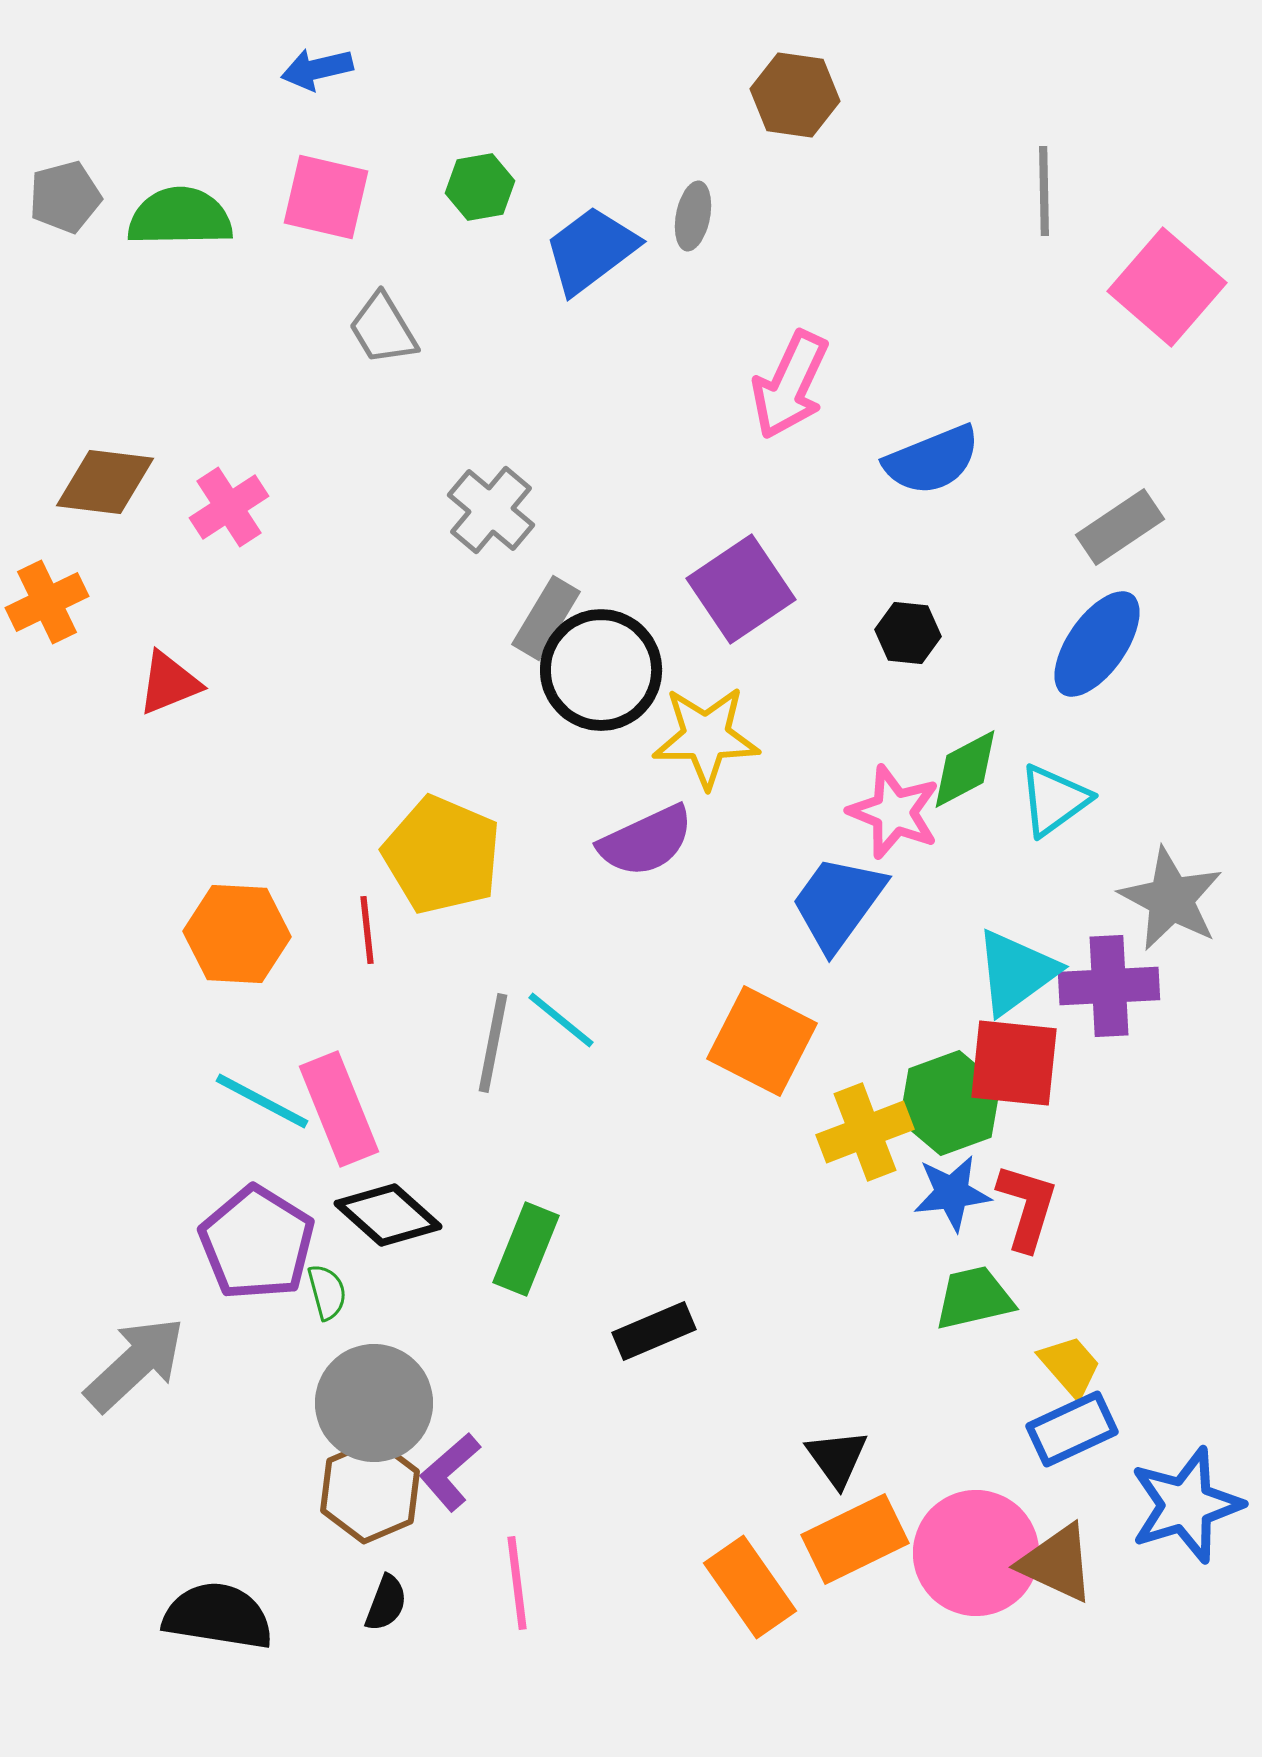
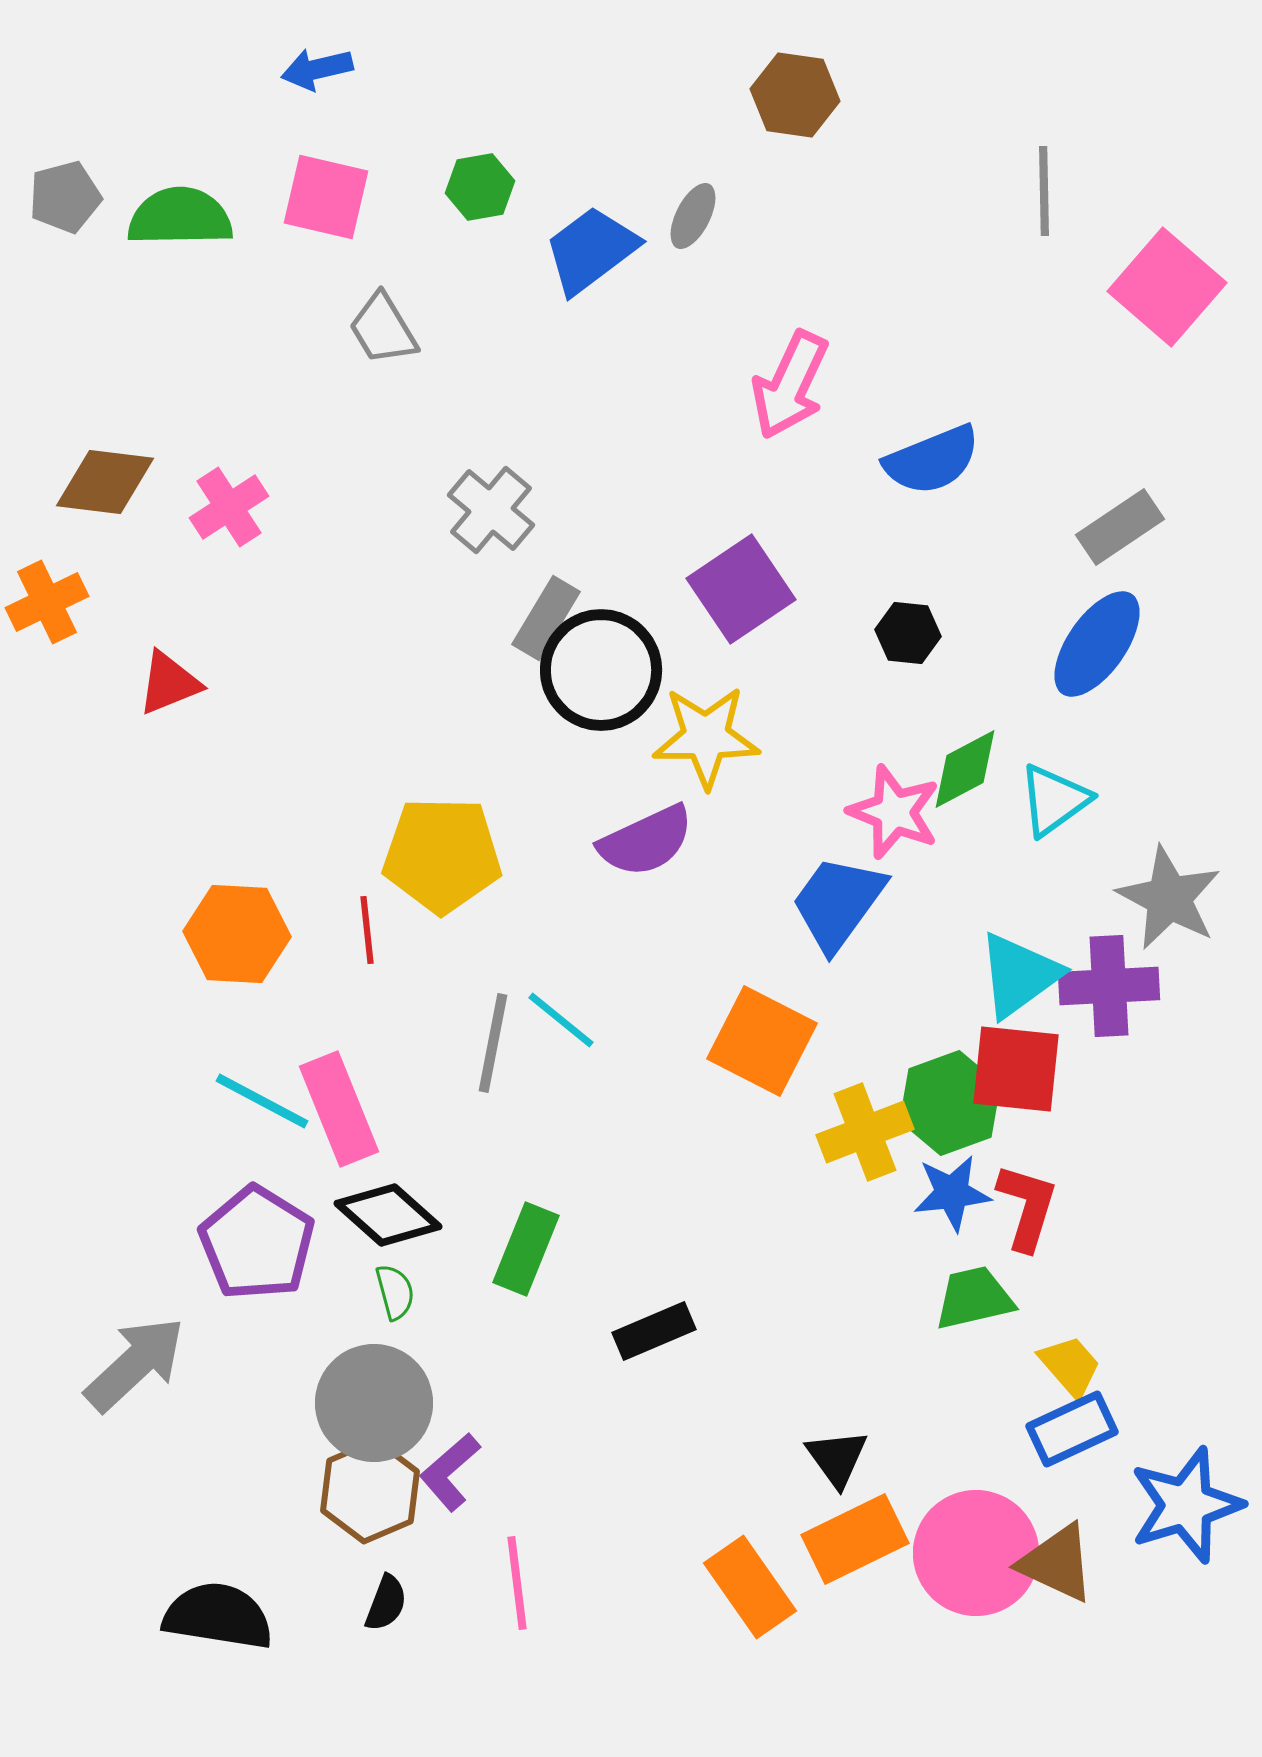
gray ellipse at (693, 216): rotated 16 degrees clockwise
yellow pentagon at (442, 855): rotated 22 degrees counterclockwise
gray star at (1171, 899): moved 2 px left, 1 px up
cyan triangle at (1016, 972): moved 3 px right, 3 px down
red square at (1014, 1063): moved 2 px right, 6 px down
green semicircle at (327, 1292): moved 68 px right
